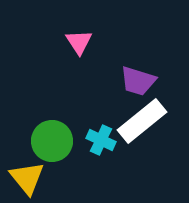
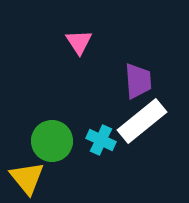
purple trapezoid: rotated 111 degrees counterclockwise
